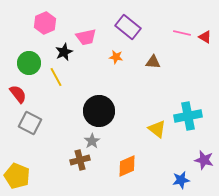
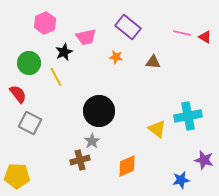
yellow pentagon: rotated 20 degrees counterclockwise
